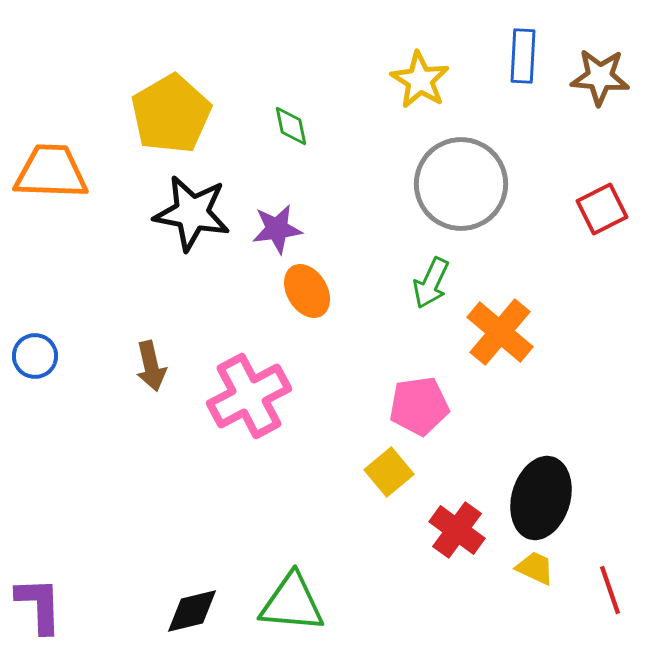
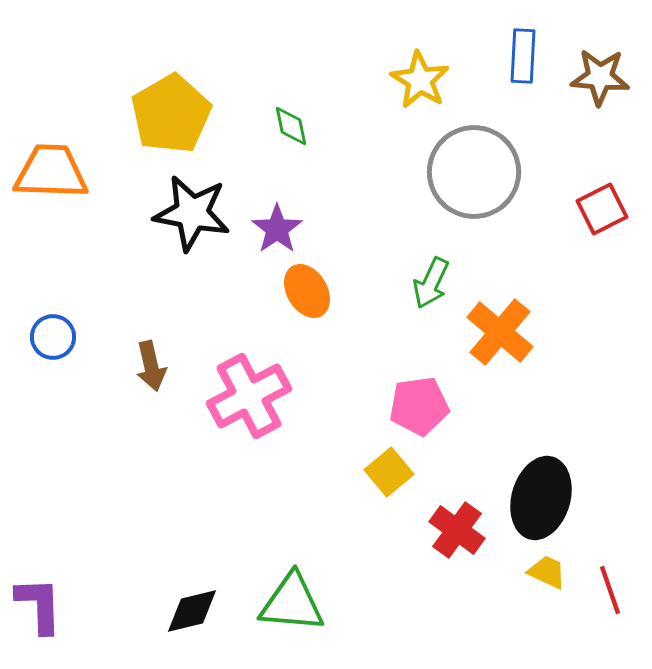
gray circle: moved 13 px right, 12 px up
purple star: rotated 27 degrees counterclockwise
blue circle: moved 18 px right, 19 px up
yellow trapezoid: moved 12 px right, 4 px down
